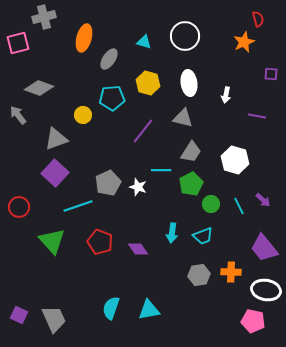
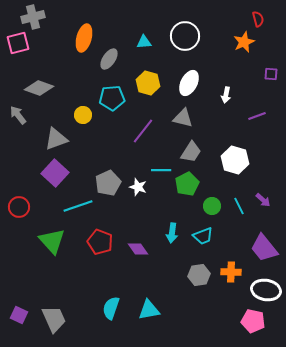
gray cross at (44, 17): moved 11 px left
cyan triangle at (144, 42): rotated 21 degrees counterclockwise
white ellipse at (189, 83): rotated 35 degrees clockwise
purple line at (257, 116): rotated 30 degrees counterclockwise
green pentagon at (191, 184): moved 4 px left
green circle at (211, 204): moved 1 px right, 2 px down
